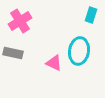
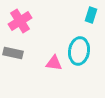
pink triangle: rotated 18 degrees counterclockwise
